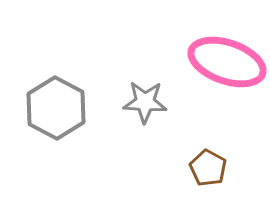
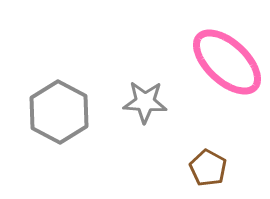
pink ellipse: rotated 24 degrees clockwise
gray hexagon: moved 3 px right, 4 px down
